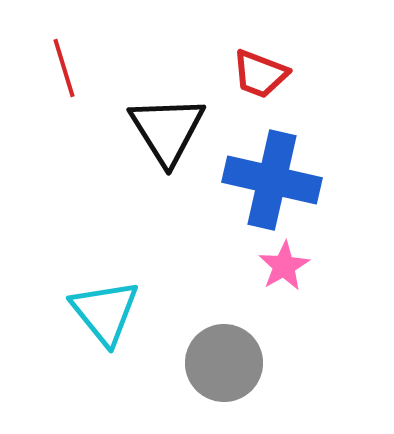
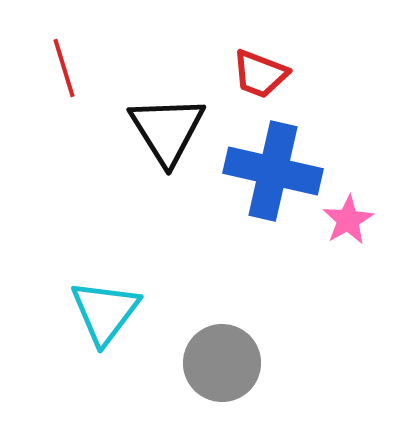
blue cross: moved 1 px right, 9 px up
pink star: moved 64 px right, 46 px up
cyan triangle: rotated 16 degrees clockwise
gray circle: moved 2 px left
